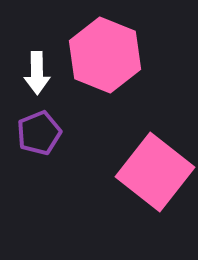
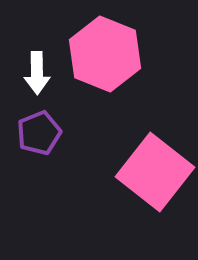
pink hexagon: moved 1 px up
